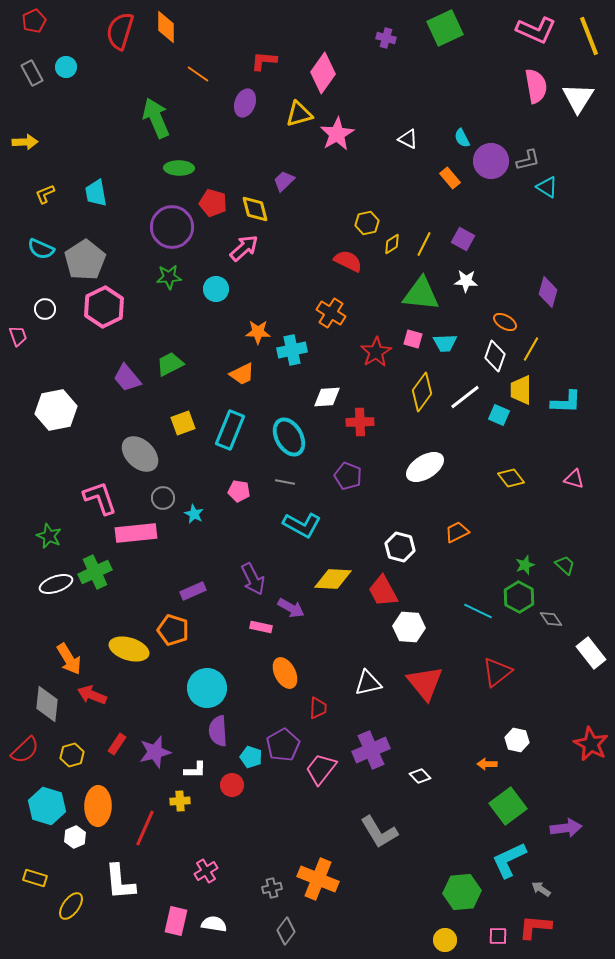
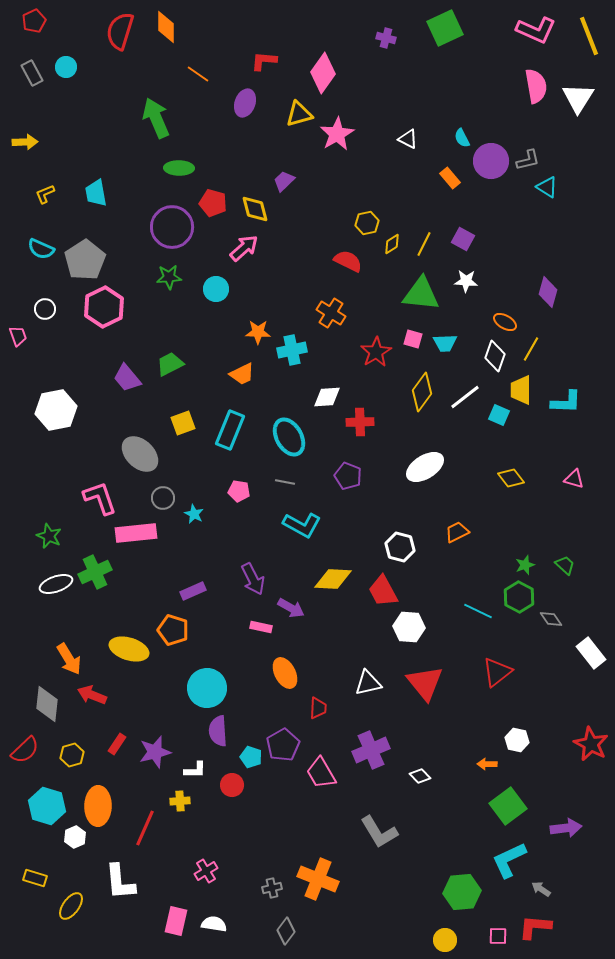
pink trapezoid at (321, 769): moved 4 px down; rotated 68 degrees counterclockwise
